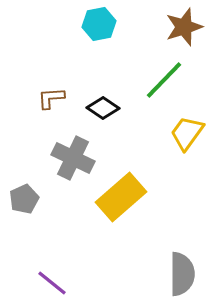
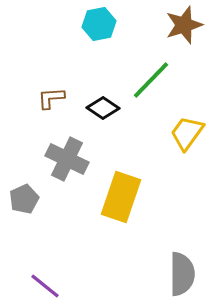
brown star: moved 2 px up
green line: moved 13 px left
gray cross: moved 6 px left, 1 px down
yellow rectangle: rotated 30 degrees counterclockwise
purple line: moved 7 px left, 3 px down
